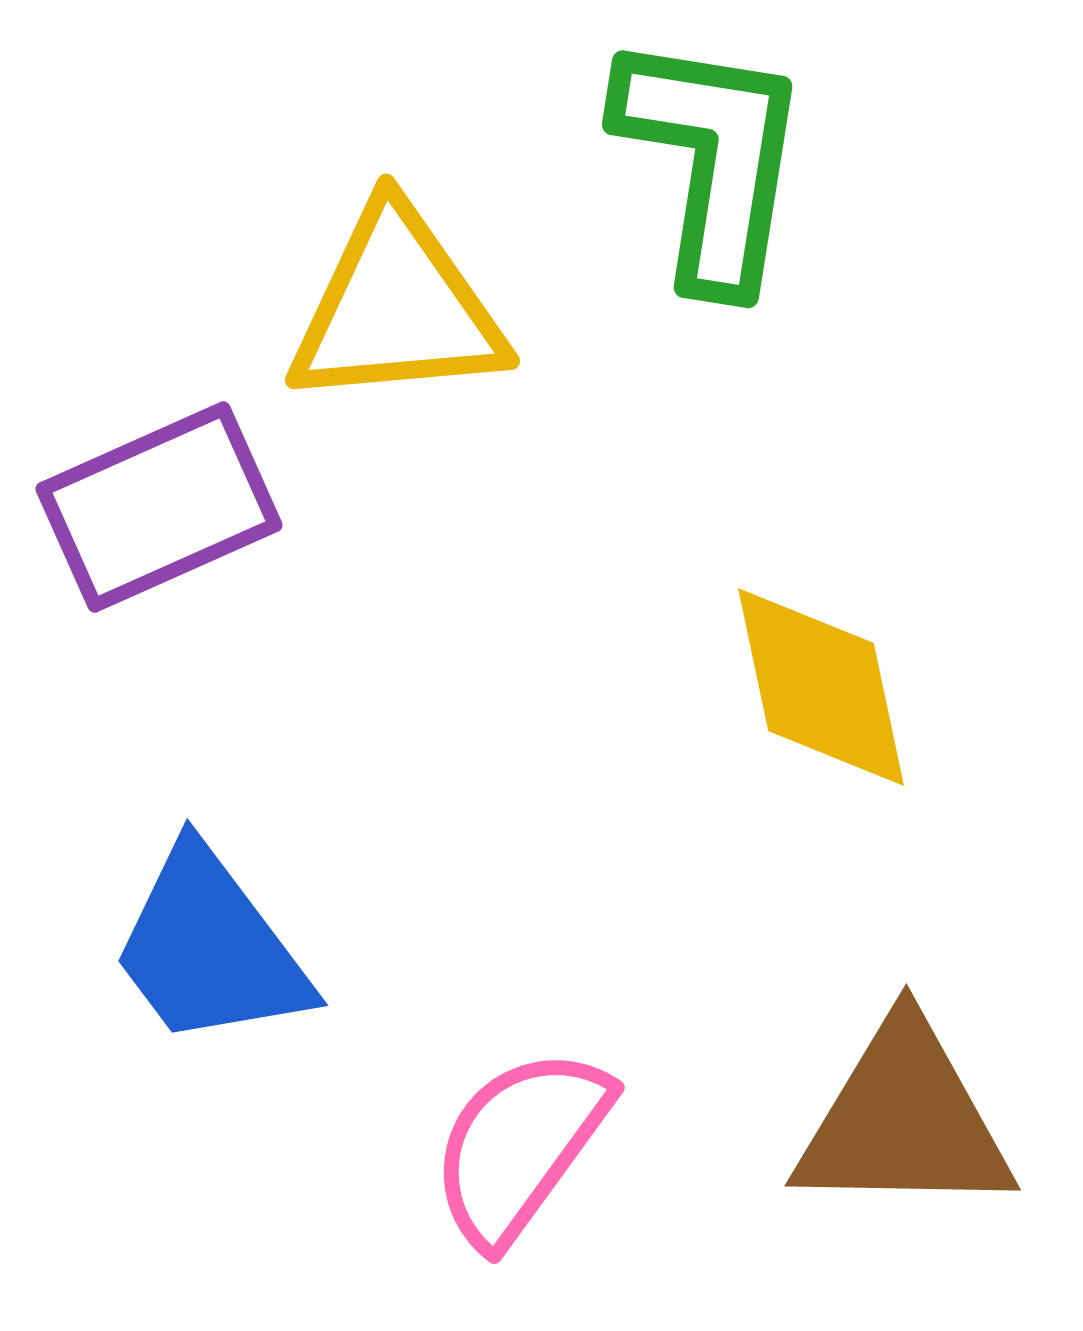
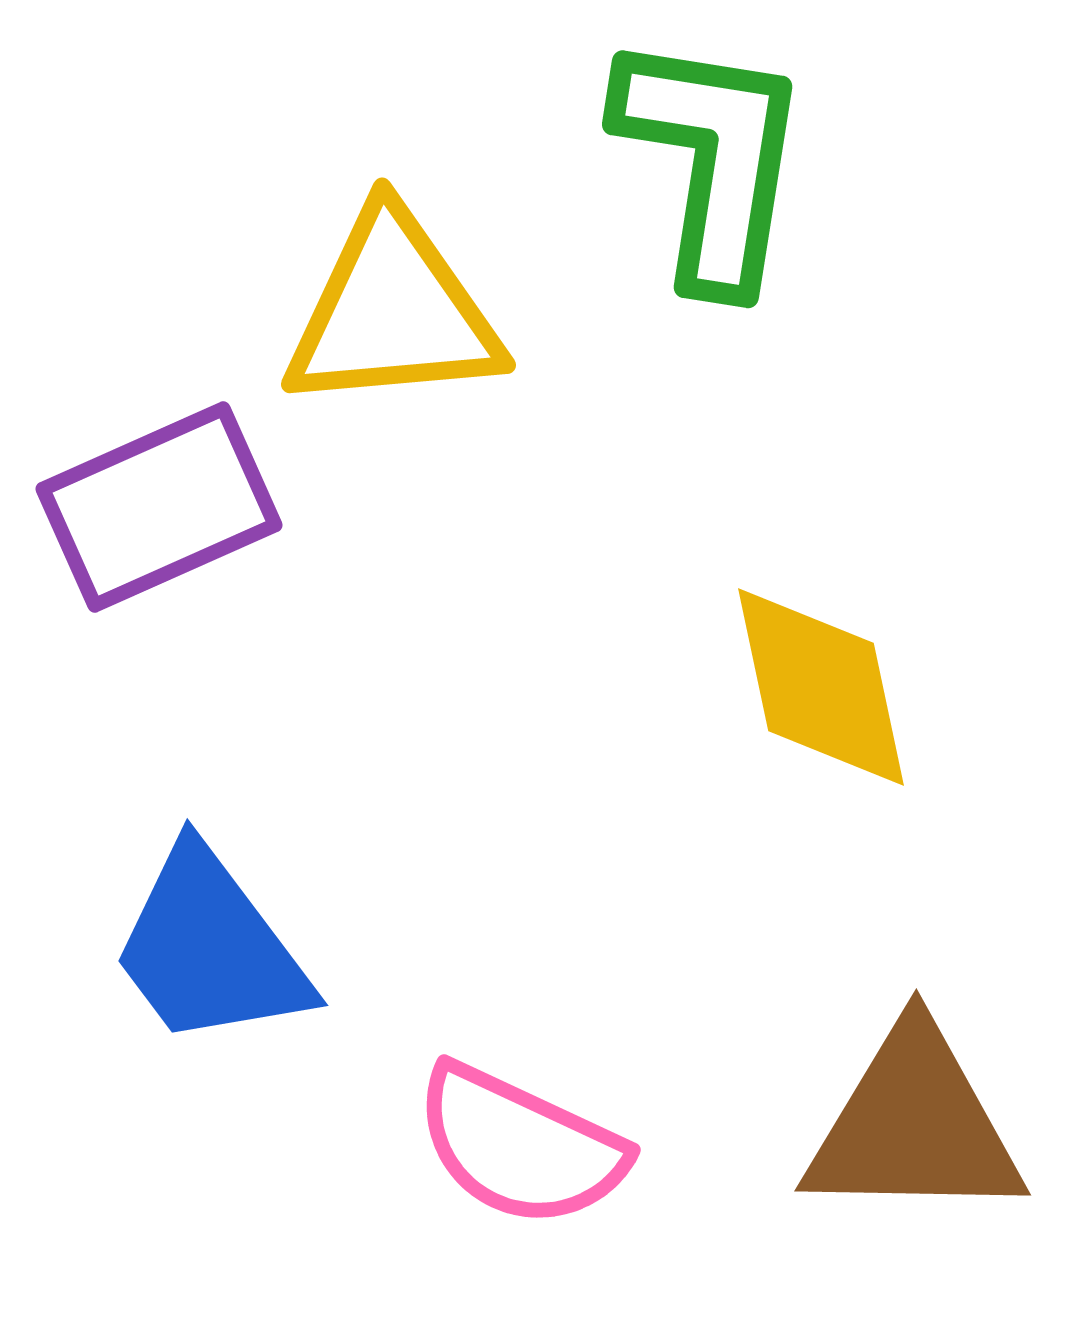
yellow triangle: moved 4 px left, 4 px down
brown triangle: moved 10 px right, 5 px down
pink semicircle: rotated 101 degrees counterclockwise
